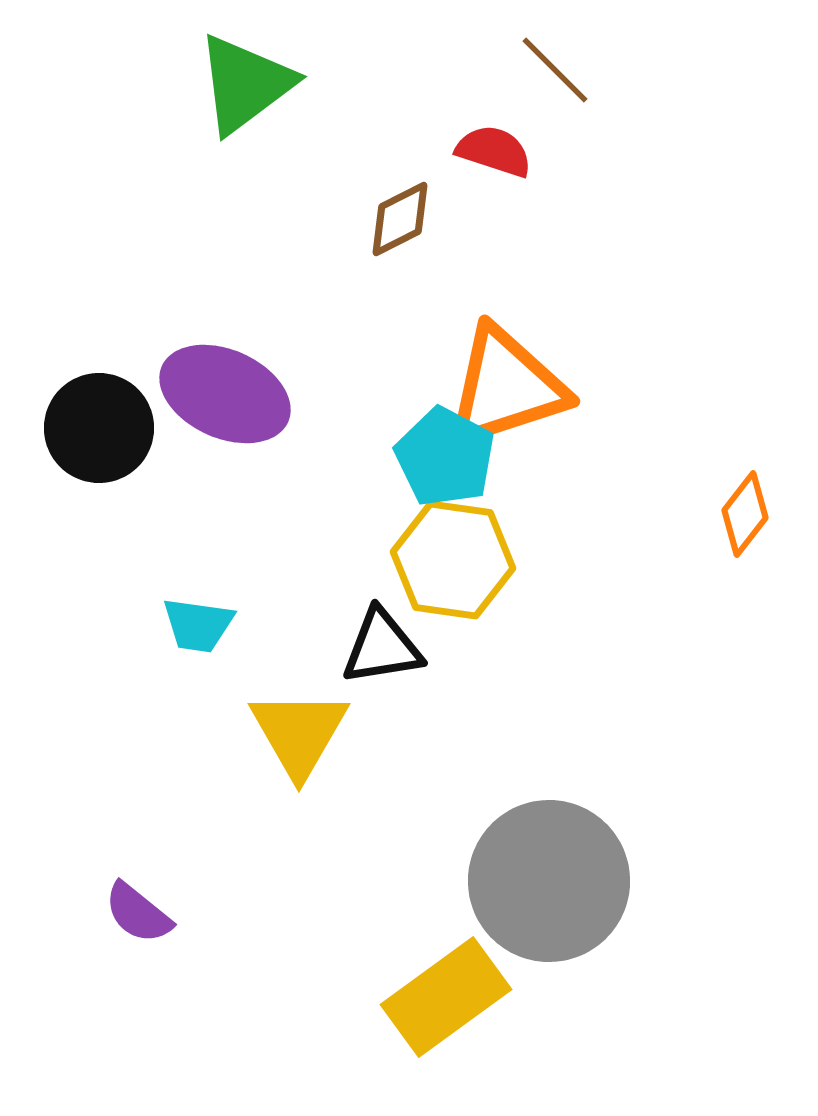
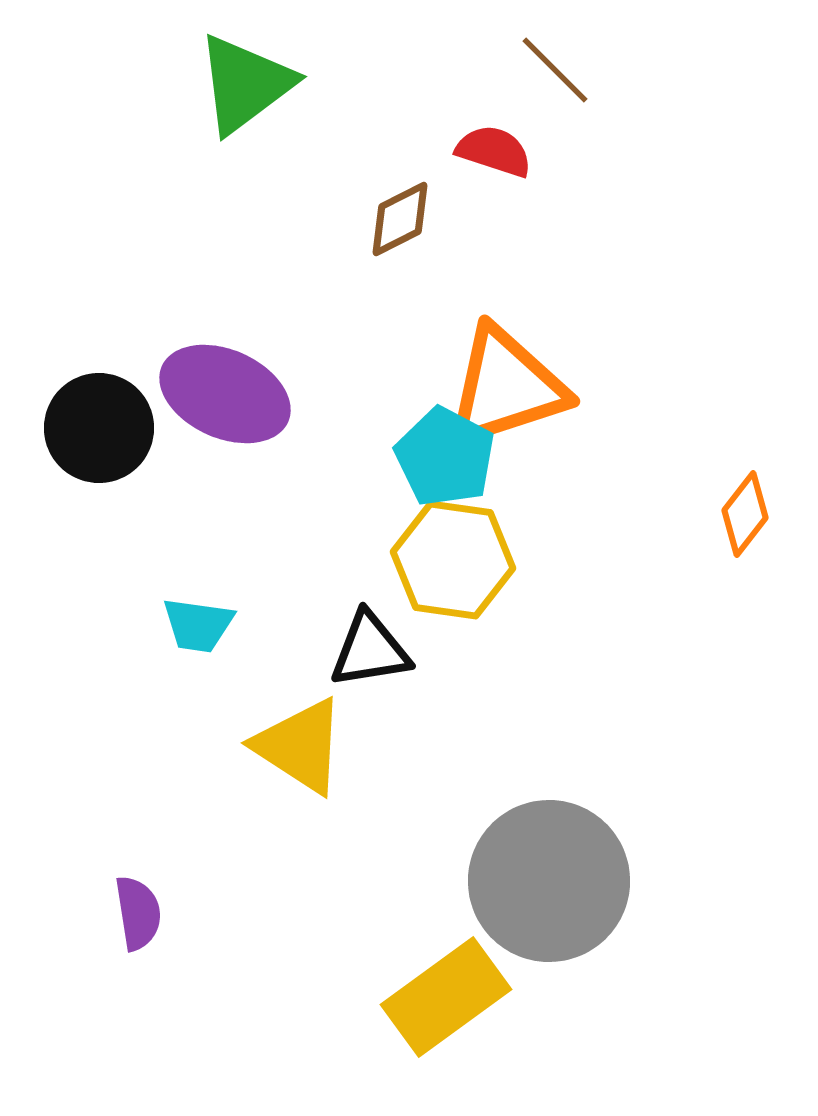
black triangle: moved 12 px left, 3 px down
yellow triangle: moved 1 px right, 13 px down; rotated 27 degrees counterclockwise
purple semicircle: rotated 138 degrees counterclockwise
